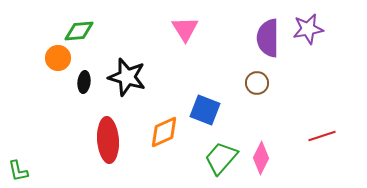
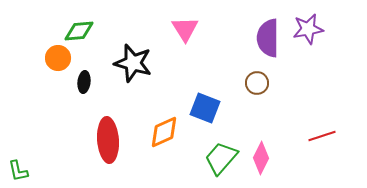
black star: moved 6 px right, 14 px up
blue square: moved 2 px up
